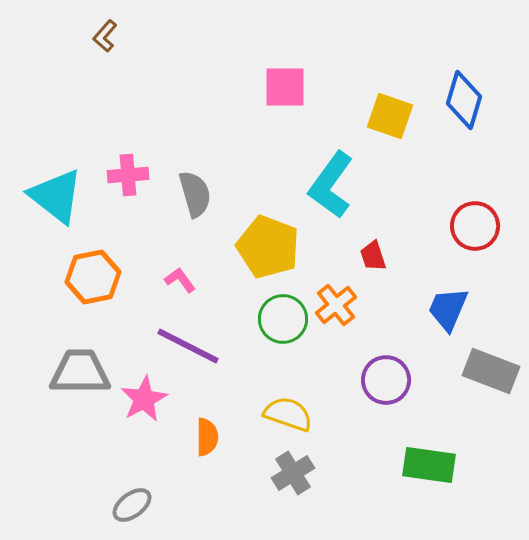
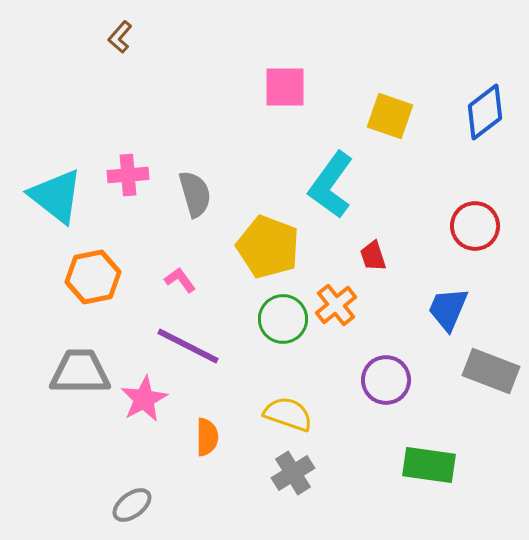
brown L-shape: moved 15 px right, 1 px down
blue diamond: moved 21 px right, 12 px down; rotated 36 degrees clockwise
